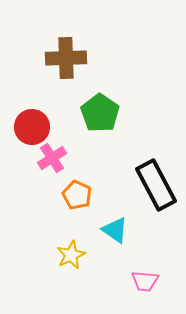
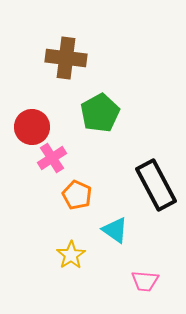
brown cross: rotated 9 degrees clockwise
green pentagon: rotated 9 degrees clockwise
yellow star: rotated 8 degrees counterclockwise
